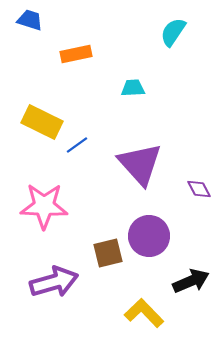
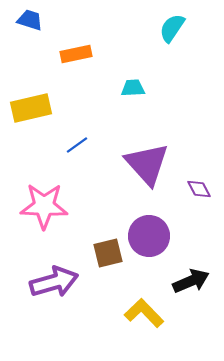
cyan semicircle: moved 1 px left, 4 px up
yellow rectangle: moved 11 px left, 14 px up; rotated 39 degrees counterclockwise
purple triangle: moved 7 px right
